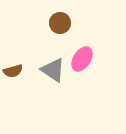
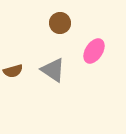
pink ellipse: moved 12 px right, 8 px up
